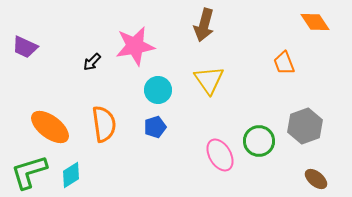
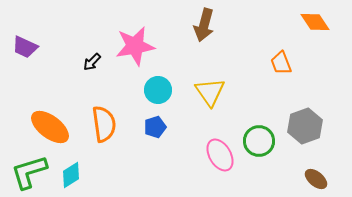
orange trapezoid: moved 3 px left
yellow triangle: moved 1 px right, 12 px down
